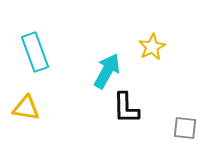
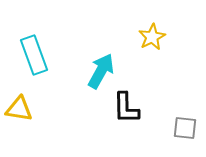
yellow star: moved 10 px up
cyan rectangle: moved 1 px left, 3 px down
cyan arrow: moved 6 px left
yellow triangle: moved 7 px left, 1 px down
